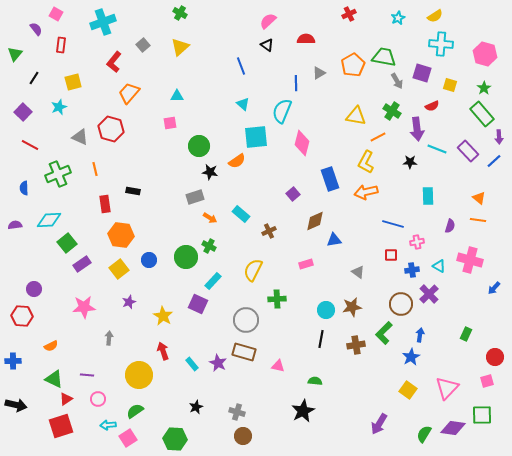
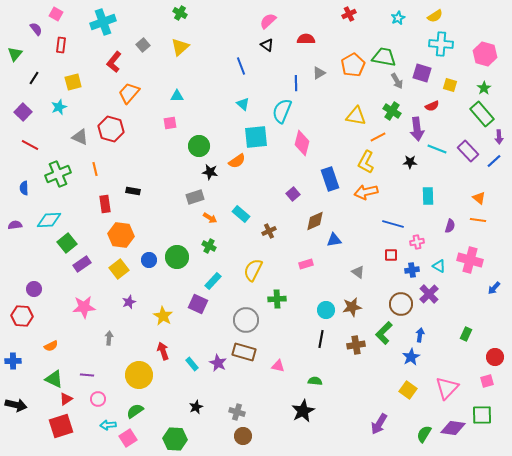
green circle at (186, 257): moved 9 px left
